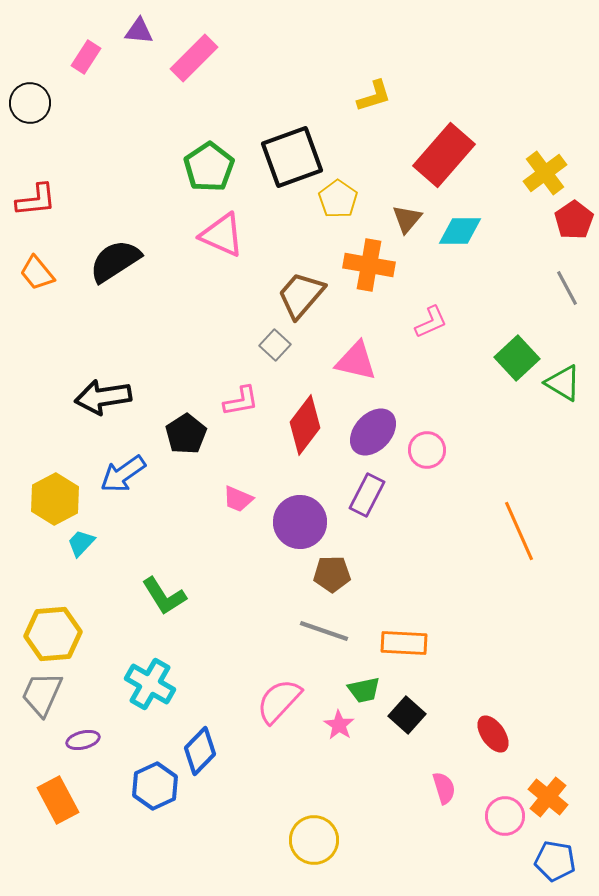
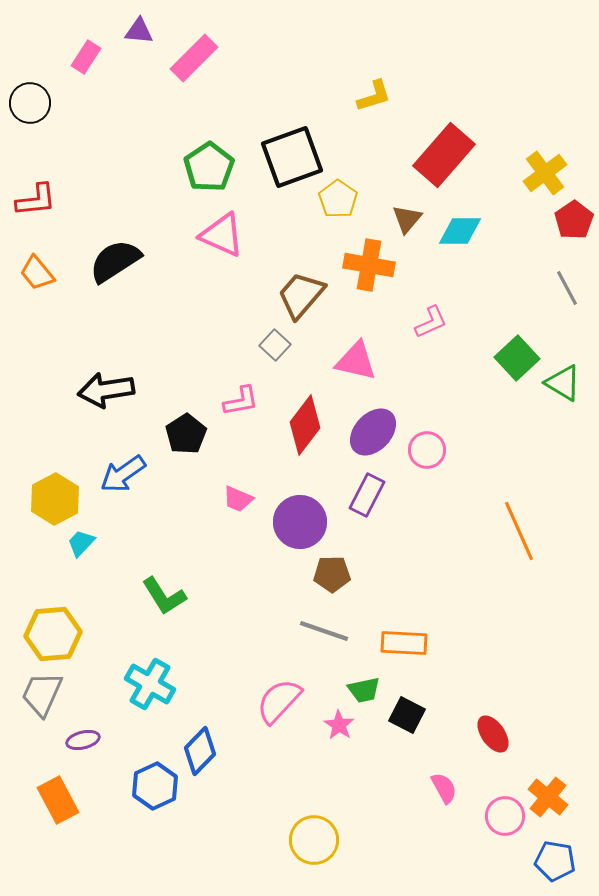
black arrow at (103, 397): moved 3 px right, 7 px up
black square at (407, 715): rotated 15 degrees counterclockwise
pink semicircle at (444, 788): rotated 12 degrees counterclockwise
